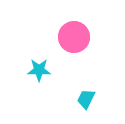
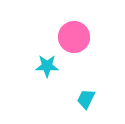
cyan star: moved 8 px right, 4 px up
